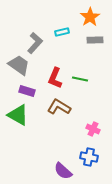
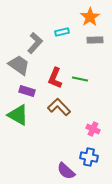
brown L-shape: rotated 15 degrees clockwise
purple semicircle: moved 3 px right
